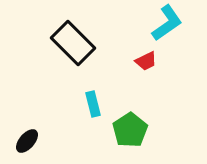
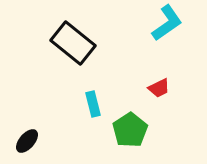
black rectangle: rotated 6 degrees counterclockwise
red trapezoid: moved 13 px right, 27 px down
